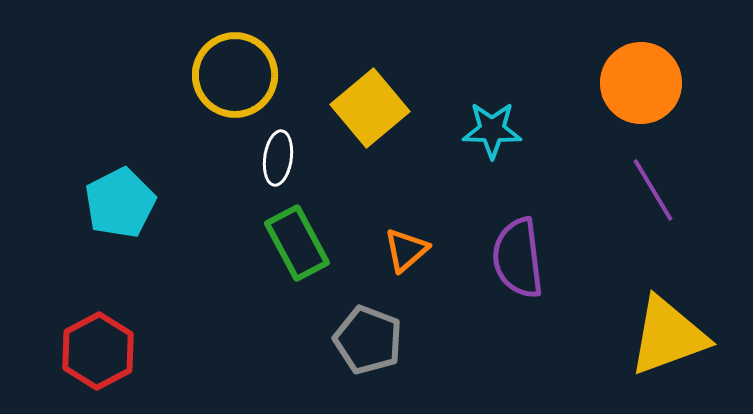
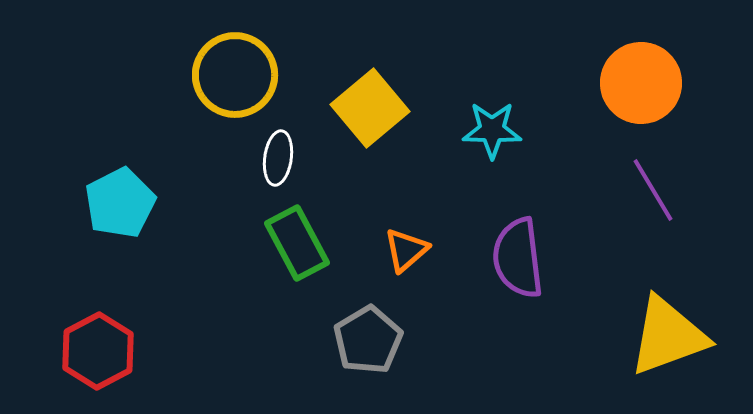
gray pentagon: rotated 20 degrees clockwise
